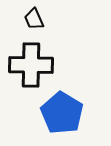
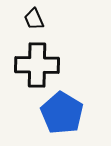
black cross: moved 6 px right
